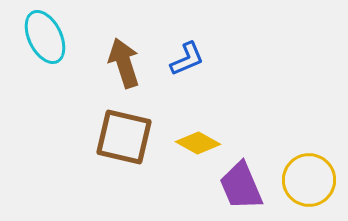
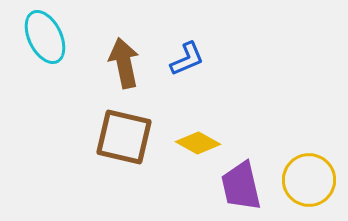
brown arrow: rotated 6 degrees clockwise
purple trapezoid: rotated 10 degrees clockwise
